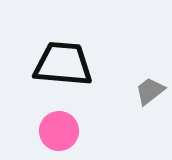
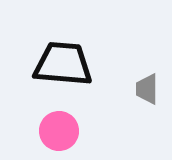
gray trapezoid: moved 3 px left, 2 px up; rotated 52 degrees counterclockwise
